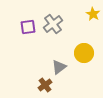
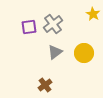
purple square: moved 1 px right
gray triangle: moved 4 px left, 15 px up
